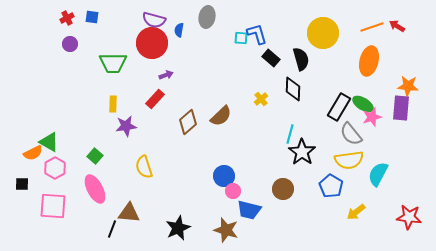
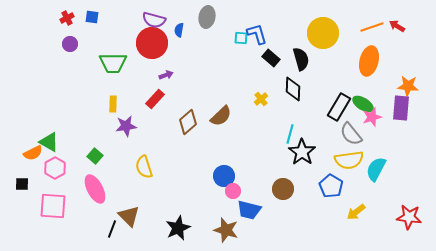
cyan semicircle at (378, 174): moved 2 px left, 5 px up
brown triangle at (129, 213): moved 3 px down; rotated 40 degrees clockwise
